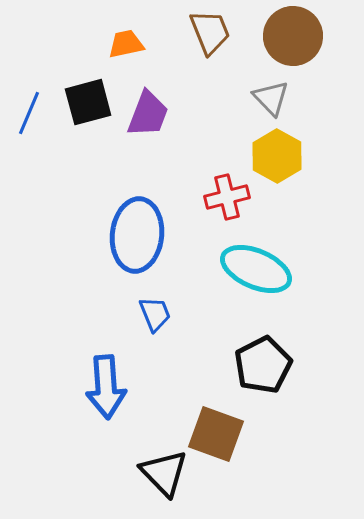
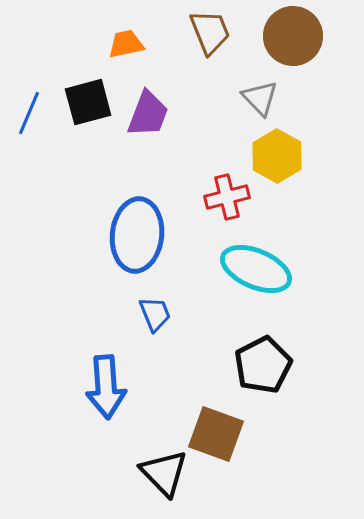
gray triangle: moved 11 px left
